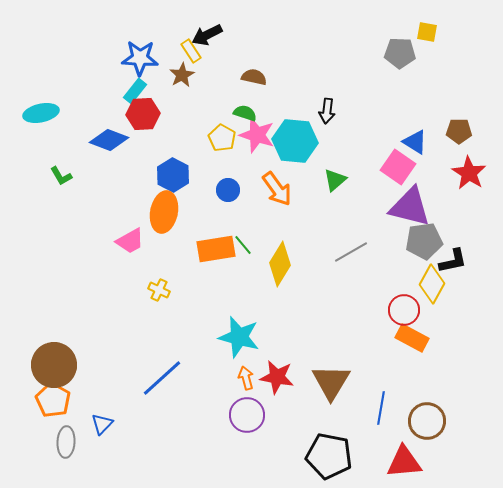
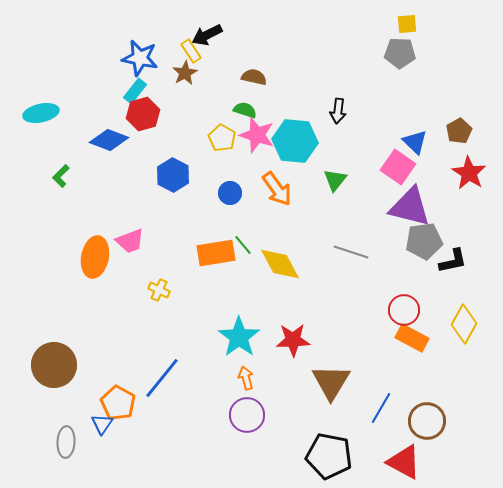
yellow square at (427, 32): moved 20 px left, 8 px up; rotated 15 degrees counterclockwise
blue star at (140, 58): rotated 9 degrees clockwise
brown star at (182, 75): moved 3 px right, 2 px up
black arrow at (327, 111): moved 11 px right
green semicircle at (245, 113): moved 3 px up
red hexagon at (143, 114): rotated 12 degrees counterclockwise
brown pentagon at (459, 131): rotated 30 degrees counterclockwise
blue triangle at (415, 142): rotated 12 degrees clockwise
green L-shape at (61, 176): rotated 75 degrees clockwise
green triangle at (335, 180): rotated 10 degrees counterclockwise
blue circle at (228, 190): moved 2 px right, 3 px down
orange ellipse at (164, 212): moved 69 px left, 45 px down
pink trapezoid at (130, 241): rotated 8 degrees clockwise
orange rectangle at (216, 249): moved 4 px down
gray line at (351, 252): rotated 48 degrees clockwise
yellow diamond at (280, 264): rotated 60 degrees counterclockwise
yellow diamond at (432, 284): moved 32 px right, 40 px down
cyan star at (239, 337): rotated 21 degrees clockwise
red star at (277, 377): moved 16 px right, 37 px up; rotated 12 degrees counterclockwise
blue line at (162, 378): rotated 9 degrees counterclockwise
orange pentagon at (53, 400): moved 65 px right, 3 px down
blue line at (381, 408): rotated 20 degrees clockwise
blue triangle at (102, 424): rotated 10 degrees counterclockwise
red triangle at (404, 462): rotated 33 degrees clockwise
